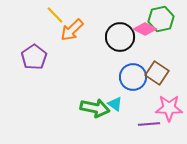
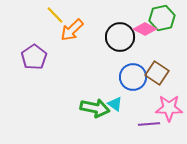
green hexagon: moved 1 px right, 1 px up
